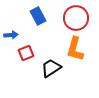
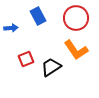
blue arrow: moved 7 px up
orange L-shape: moved 1 px right, 1 px down; rotated 50 degrees counterclockwise
red square: moved 6 px down
black trapezoid: moved 1 px up
